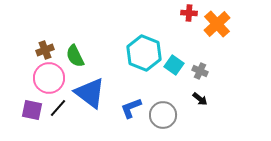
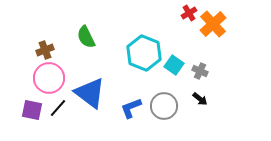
red cross: rotated 35 degrees counterclockwise
orange cross: moved 4 px left
green semicircle: moved 11 px right, 19 px up
gray circle: moved 1 px right, 9 px up
